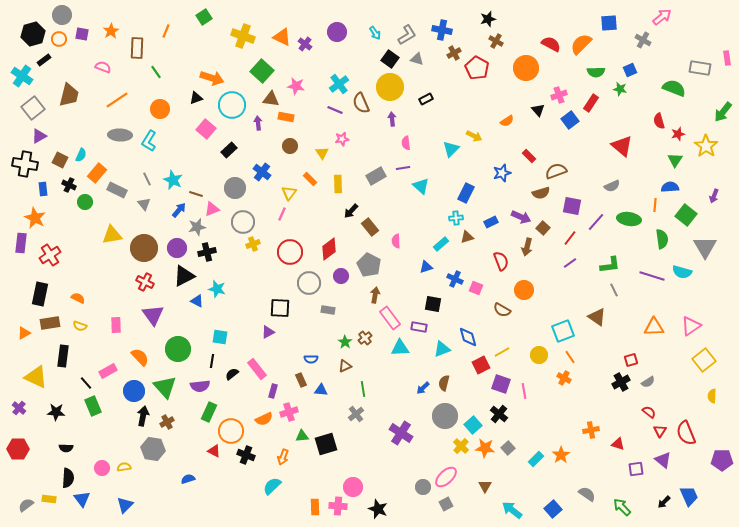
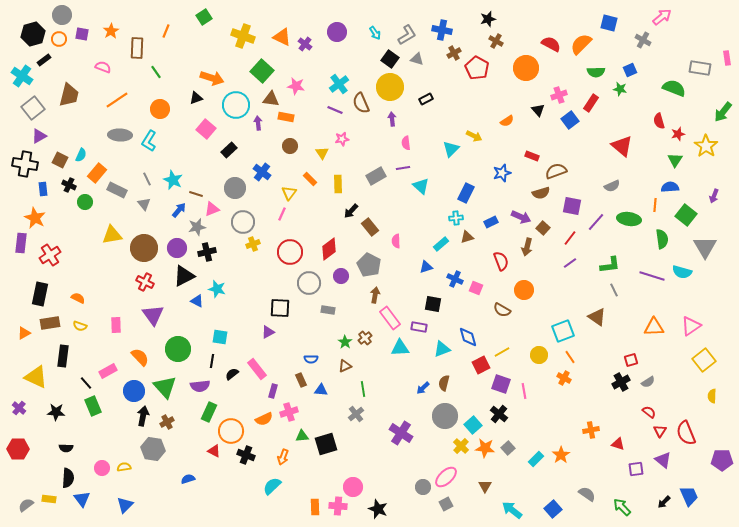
blue square at (609, 23): rotated 18 degrees clockwise
cyan circle at (232, 105): moved 4 px right
red rectangle at (529, 156): moved 3 px right; rotated 24 degrees counterclockwise
